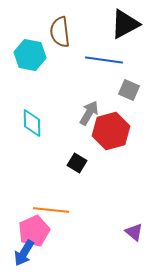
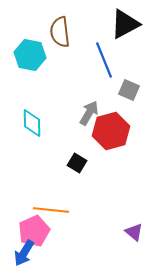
blue line: rotated 60 degrees clockwise
